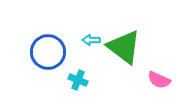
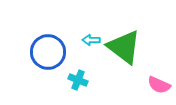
pink semicircle: moved 5 px down
